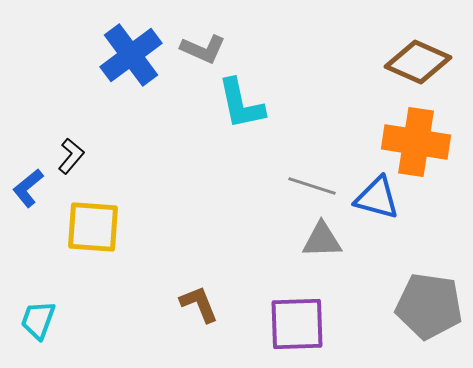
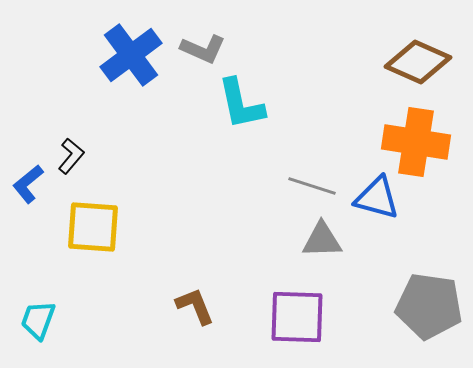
blue L-shape: moved 4 px up
brown L-shape: moved 4 px left, 2 px down
purple square: moved 7 px up; rotated 4 degrees clockwise
